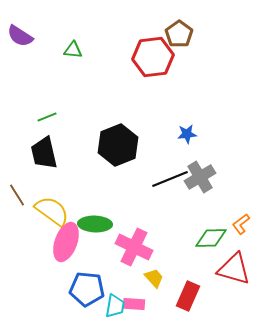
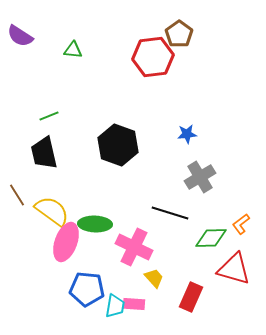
green line: moved 2 px right, 1 px up
black hexagon: rotated 18 degrees counterclockwise
black line: moved 34 px down; rotated 39 degrees clockwise
red rectangle: moved 3 px right, 1 px down
